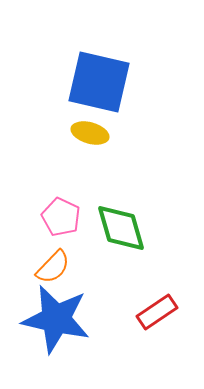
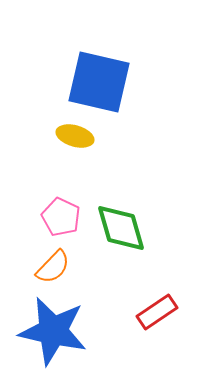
yellow ellipse: moved 15 px left, 3 px down
blue star: moved 3 px left, 12 px down
